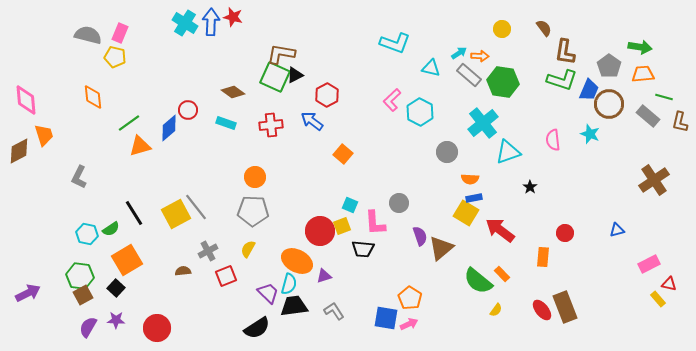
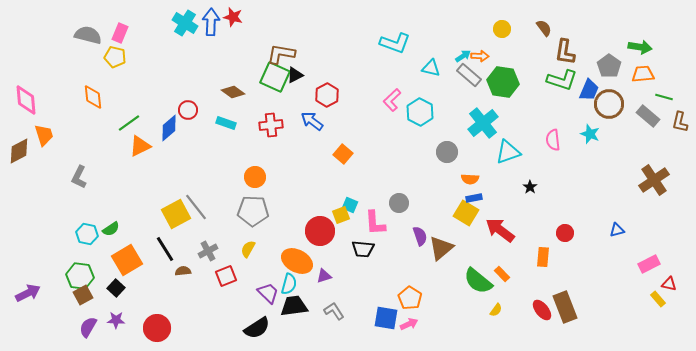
cyan arrow at (459, 53): moved 4 px right, 3 px down
orange triangle at (140, 146): rotated 10 degrees counterclockwise
black line at (134, 213): moved 31 px right, 36 px down
yellow square at (342, 226): moved 1 px left, 11 px up
